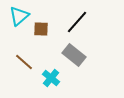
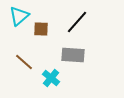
gray rectangle: moved 1 px left; rotated 35 degrees counterclockwise
